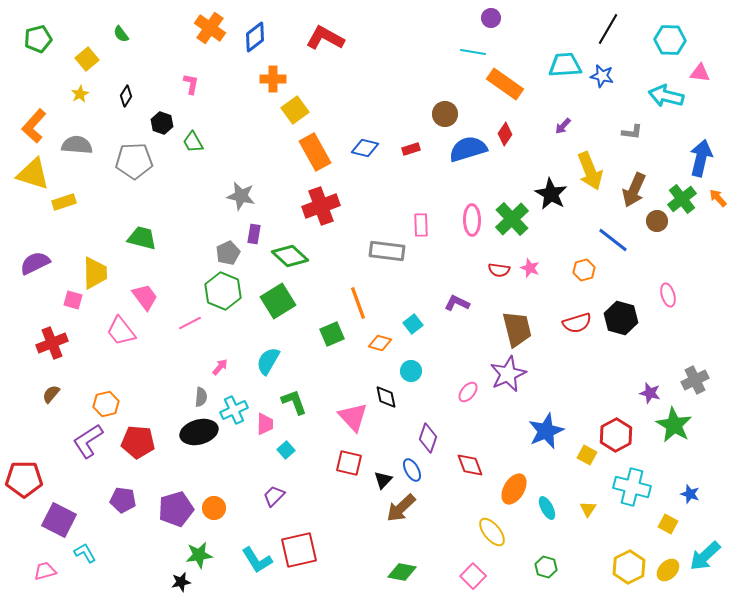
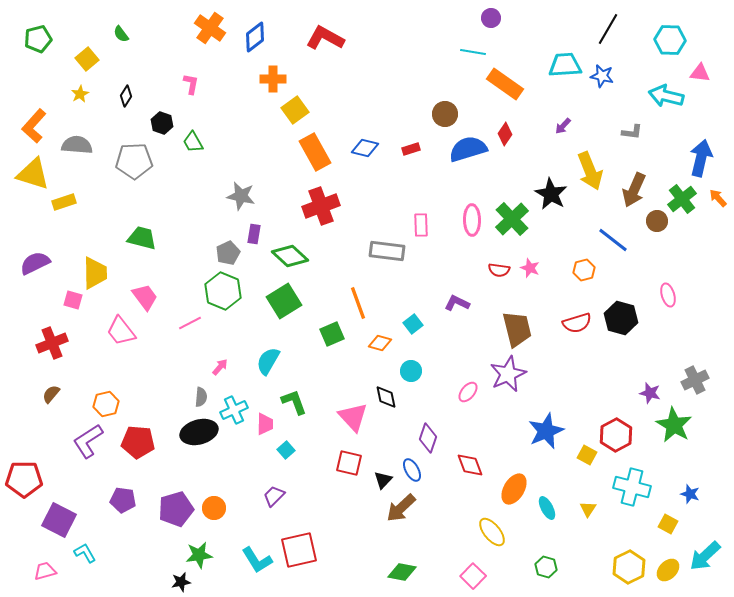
green square at (278, 301): moved 6 px right
